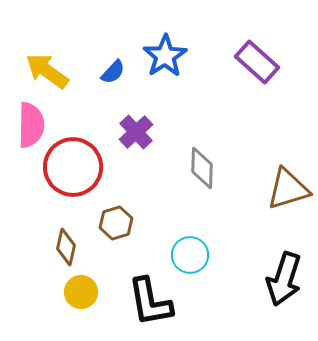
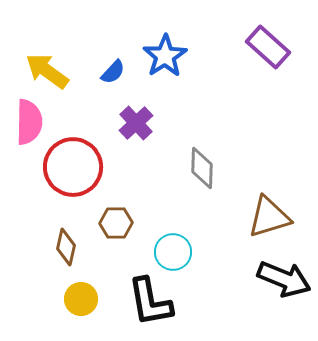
purple rectangle: moved 11 px right, 15 px up
pink semicircle: moved 2 px left, 3 px up
purple cross: moved 9 px up
brown triangle: moved 19 px left, 28 px down
brown hexagon: rotated 16 degrees clockwise
cyan circle: moved 17 px left, 3 px up
black arrow: rotated 86 degrees counterclockwise
yellow circle: moved 7 px down
